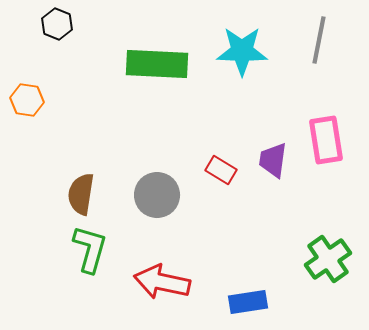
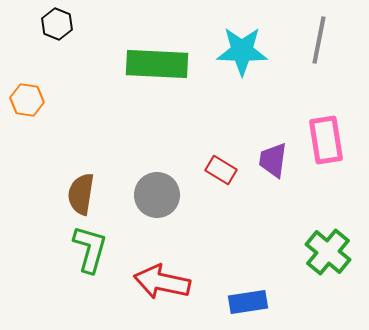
green cross: moved 7 px up; rotated 15 degrees counterclockwise
